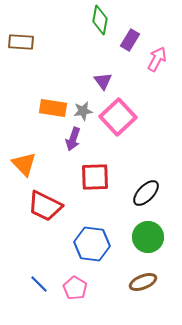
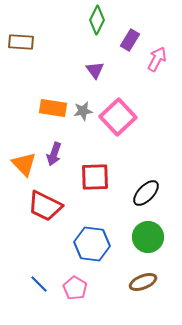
green diamond: moved 3 px left; rotated 16 degrees clockwise
purple triangle: moved 8 px left, 11 px up
purple arrow: moved 19 px left, 15 px down
